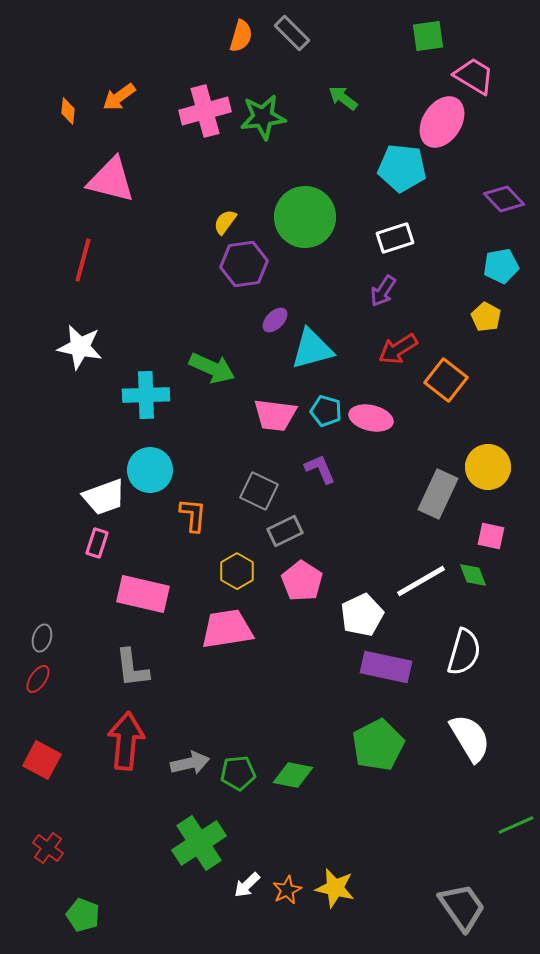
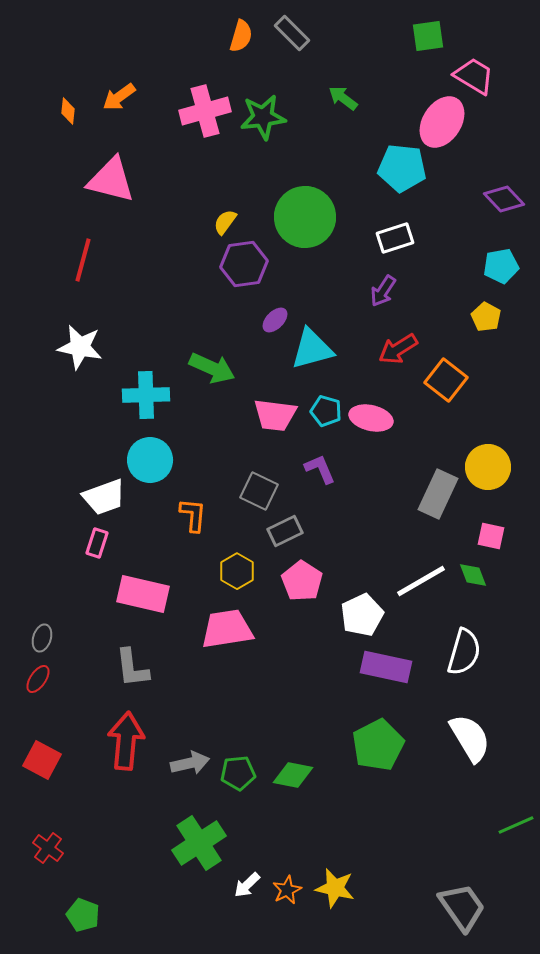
cyan circle at (150, 470): moved 10 px up
